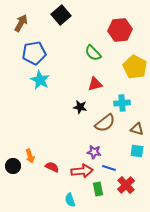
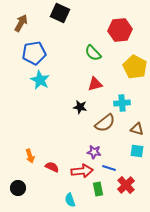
black square: moved 1 px left, 2 px up; rotated 24 degrees counterclockwise
black circle: moved 5 px right, 22 px down
